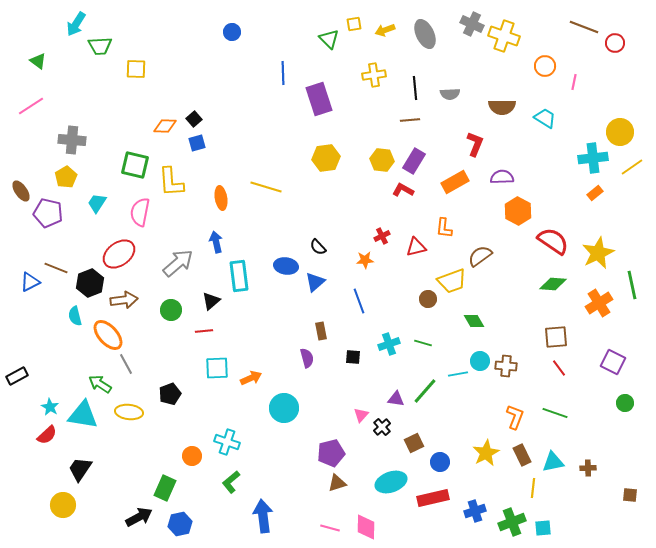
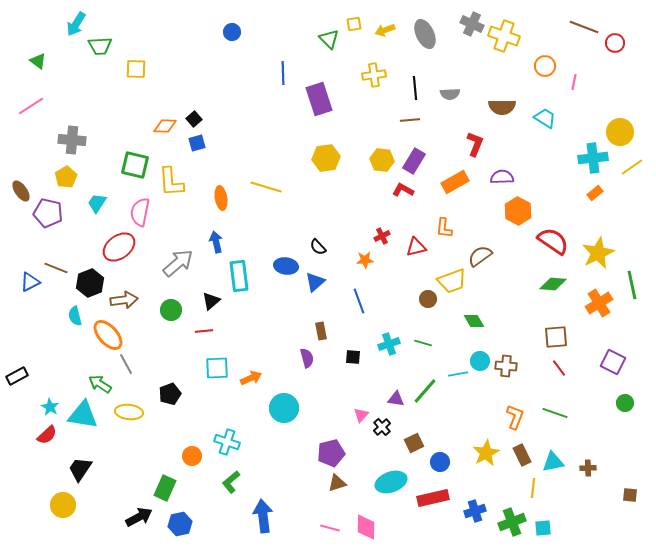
red ellipse at (119, 254): moved 7 px up
